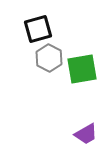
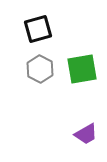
gray hexagon: moved 9 px left, 11 px down
